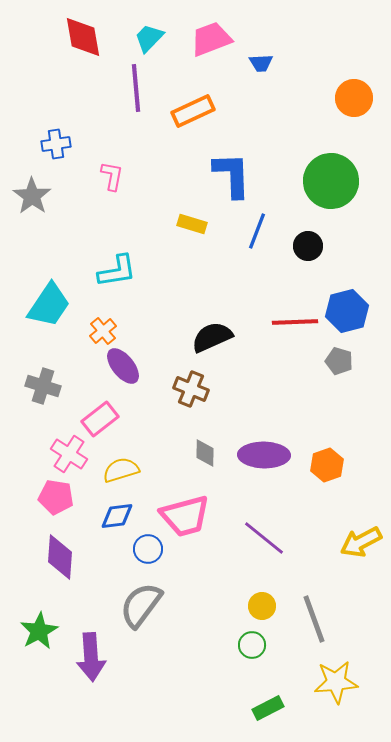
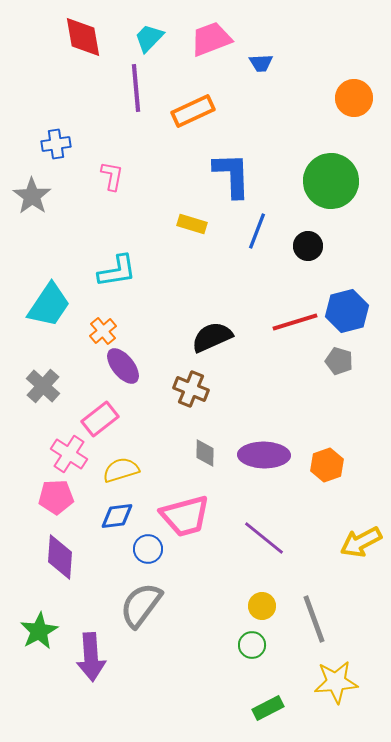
red line at (295, 322): rotated 15 degrees counterclockwise
gray cross at (43, 386): rotated 24 degrees clockwise
pink pentagon at (56, 497): rotated 12 degrees counterclockwise
